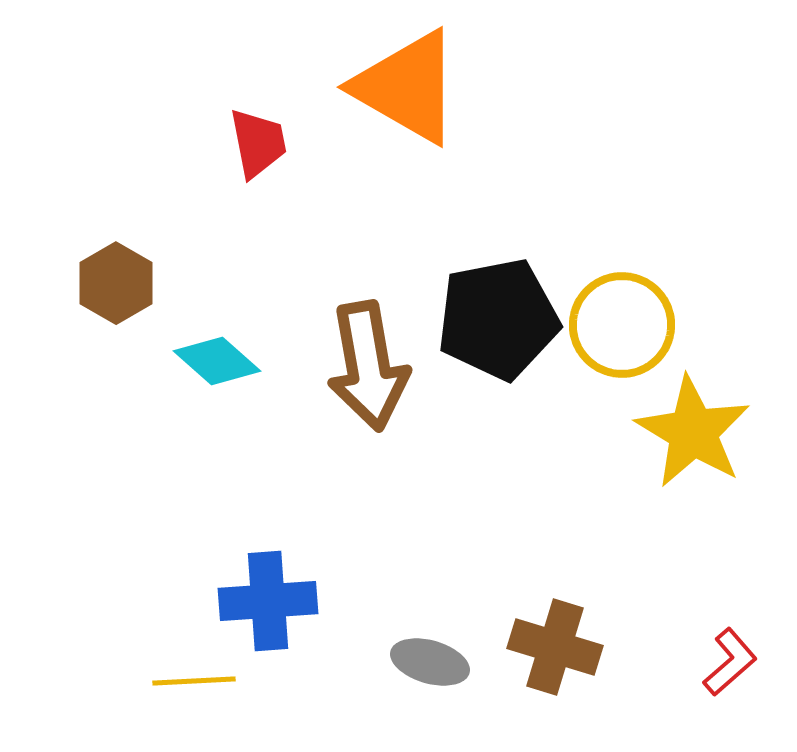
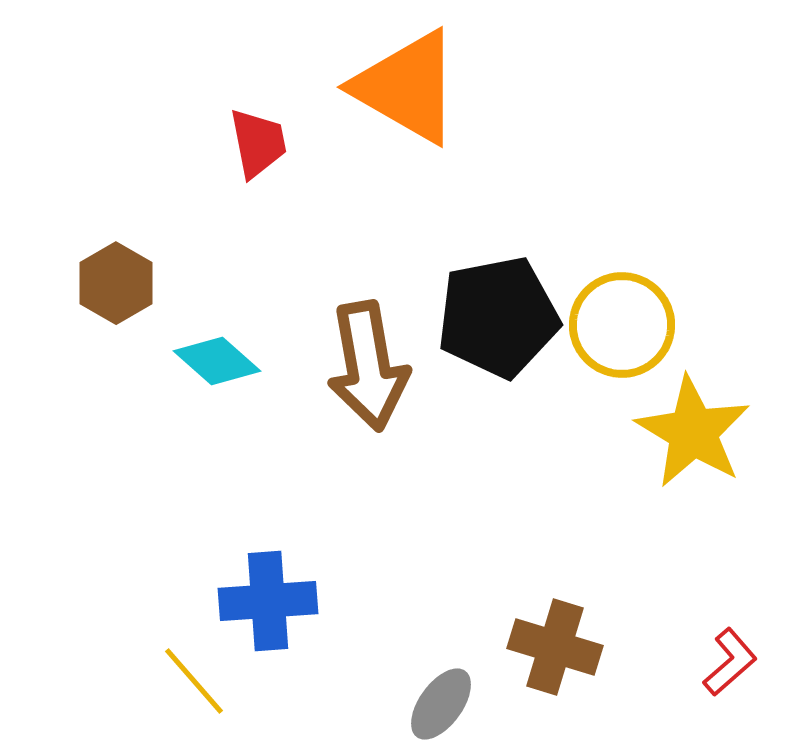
black pentagon: moved 2 px up
gray ellipse: moved 11 px right, 42 px down; rotated 70 degrees counterclockwise
yellow line: rotated 52 degrees clockwise
